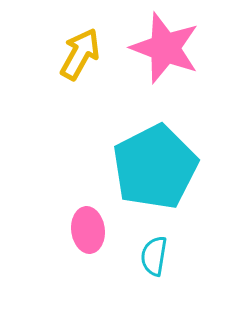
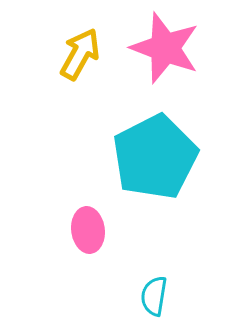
cyan pentagon: moved 10 px up
cyan semicircle: moved 40 px down
